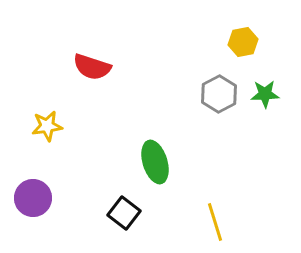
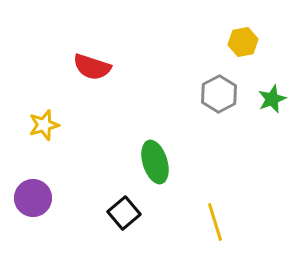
green star: moved 7 px right, 5 px down; rotated 20 degrees counterclockwise
yellow star: moved 3 px left, 1 px up; rotated 8 degrees counterclockwise
black square: rotated 12 degrees clockwise
